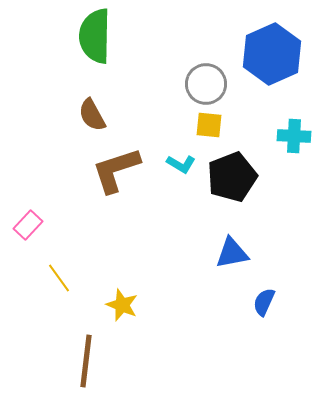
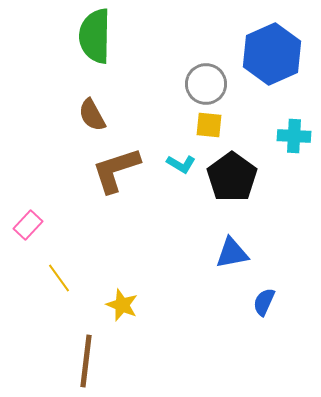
black pentagon: rotated 15 degrees counterclockwise
